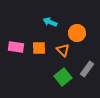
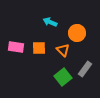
gray rectangle: moved 2 px left
